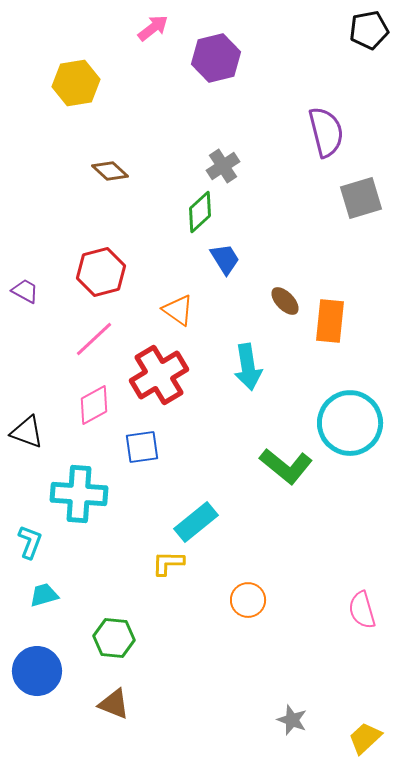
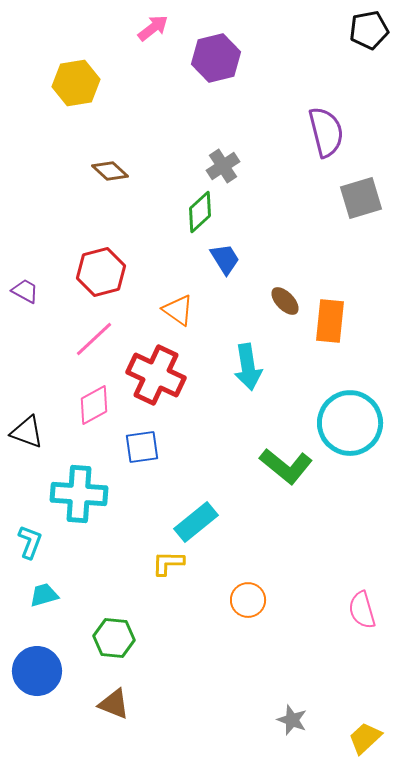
red cross: moved 3 px left; rotated 34 degrees counterclockwise
